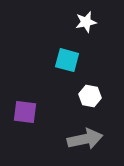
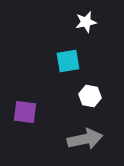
cyan square: moved 1 px right, 1 px down; rotated 25 degrees counterclockwise
